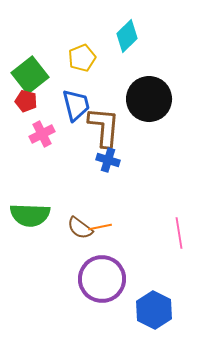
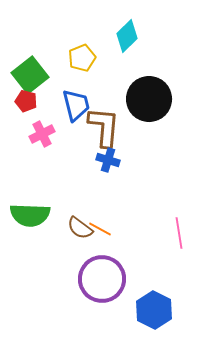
orange line: moved 2 px down; rotated 40 degrees clockwise
